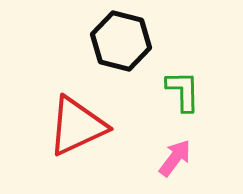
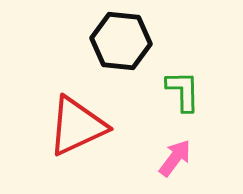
black hexagon: rotated 8 degrees counterclockwise
